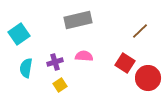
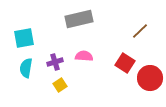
gray rectangle: moved 1 px right, 1 px up
cyan square: moved 5 px right, 4 px down; rotated 25 degrees clockwise
red circle: moved 2 px right
